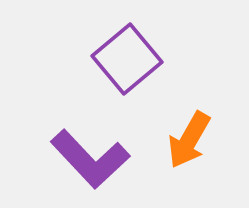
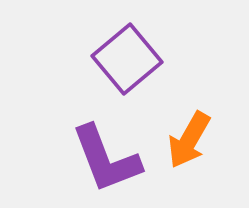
purple L-shape: moved 16 px right; rotated 22 degrees clockwise
